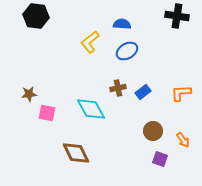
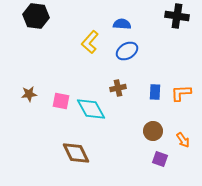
yellow L-shape: rotated 10 degrees counterclockwise
blue rectangle: moved 12 px right; rotated 49 degrees counterclockwise
pink square: moved 14 px right, 12 px up
